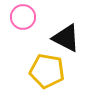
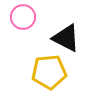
yellow pentagon: moved 2 px right, 1 px down; rotated 16 degrees counterclockwise
